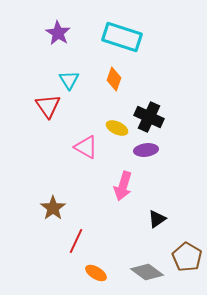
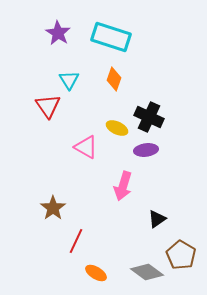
cyan rectangle: moved 11 px left
brown pentagon: moved 6 px left, 2 px up
